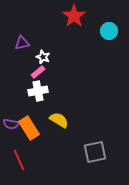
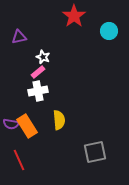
purple triangle: moved 3 px left, 6 px up
yellow semicircle: rotated 54 degrees clockwise
orange rectangle: moved 2 px left, 2 px up
